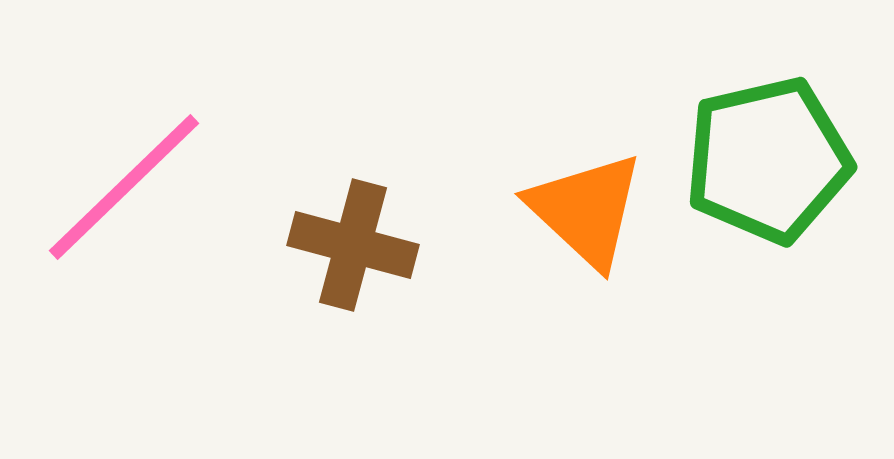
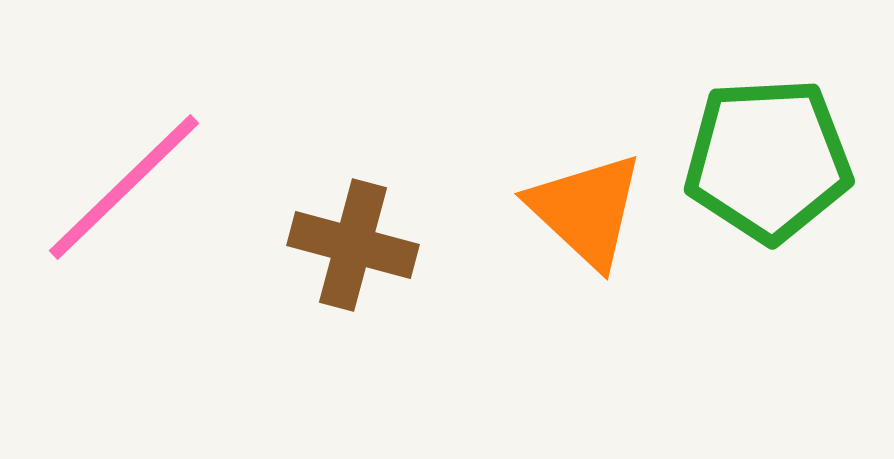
green pentagon: rotated 10 degrees clockwise
